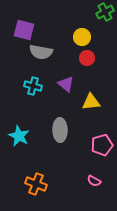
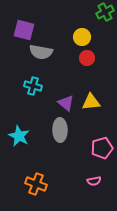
purple triangle: moved 19 px down
pink pentagon: moved 3 px down
pink semicircle: rotated 40 degrees counterclockwise
